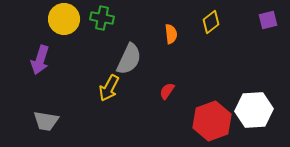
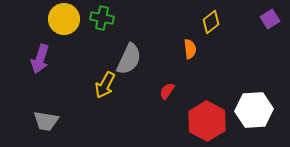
purple square: moved 2 px right, 1 px up; rotated 18 degrees counterclockwise
orange semicircle: moved 19 px right, 15 px down
purple arrow: moved 1 px up
yellow arrow: moved 4 px left, 3 px up
red hexagon: moved 5 px left; rotated 12 degrees counterclockwise
